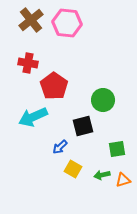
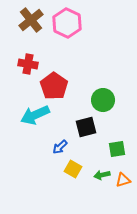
pink hexagon: rotated 20 degrees clockwise
red cross: moved 1 px down
cyan arrow: moved 2 px right, 2 px up
black square: moved 3 px right, 1 px down
